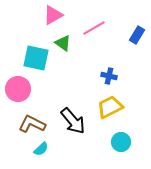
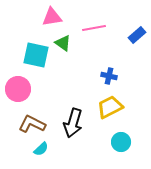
pink triangle: moved 1 px left, 2 px down; rotated 20 degrees clockwise
pink line: rotated 20 degrees clockwise
blue rectangle: rotated 18 degrees clockwise
cyan square: moved 3 px up
black arrow: moved 2 px down; rotated 56 degrees clockwise
